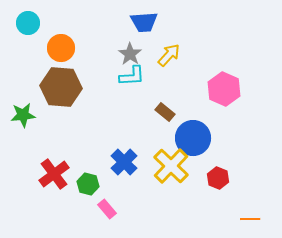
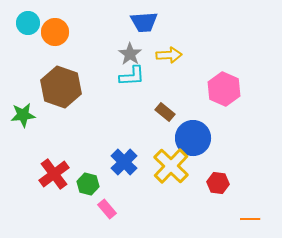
orange circle: moved 6 px left, 16 px up
yellow arrow: rotated 45 degrees clockwise
brown hexagon: rotated 15 degrees clockwise
red hexagon: moved 5 px down; rotated 15 degrees counterclockwise
